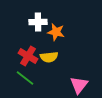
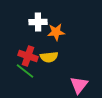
orange star: rotated 18 degrees counterclockwise
red cross: rotated 12 degrees counterclockwise
green line: moved 7 px up
